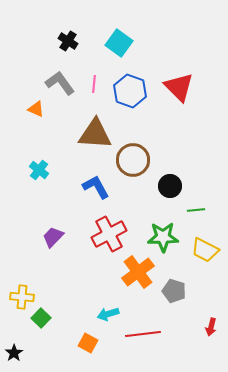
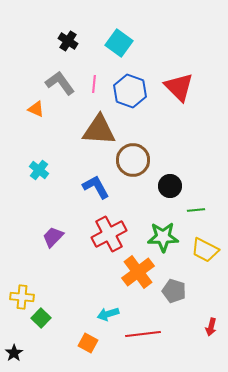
brown triangle: moved 4 px right, 4 px up
